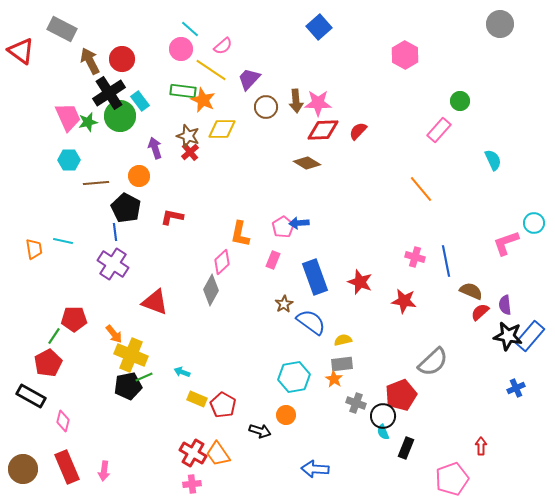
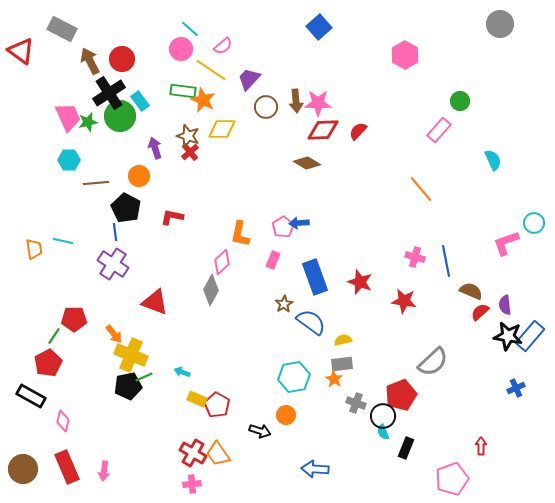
red pentagon at (223, 405): moved 6 px left
